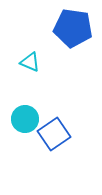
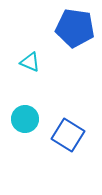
blue pentagon: moved 2 px right
blue square: moved 14 px right, 1 px down; rotated 24 degrees counterclockwise
